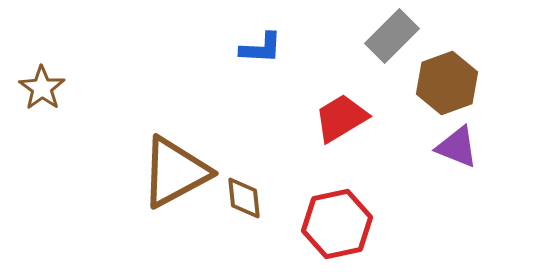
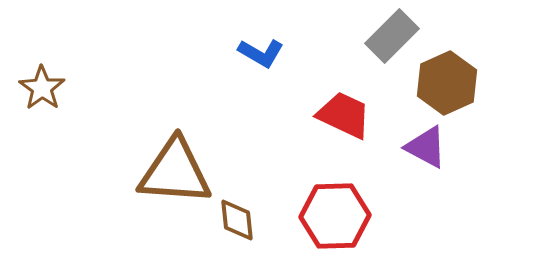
blue L-shape: moved 5 px down; rotated 27 degrees clockwise
brown hexagon: rotated 4 degrees counterclockwise
red trapezoid: moved 3 px right, 3 px up; rotated 56 degrees clockwise
purple triangle: moved 31 px left; rotated 6 degrees clockwise
brown triangle: rotated 32 degrees clockwise
brown diamond: moved 7 px left, 22 px down
red hexagon: moved 2 px left, 8 px up; rotated 10 degrees clockwise
